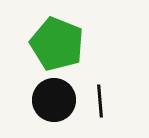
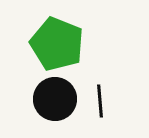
black circle: moved 1 px right, 1 px up
